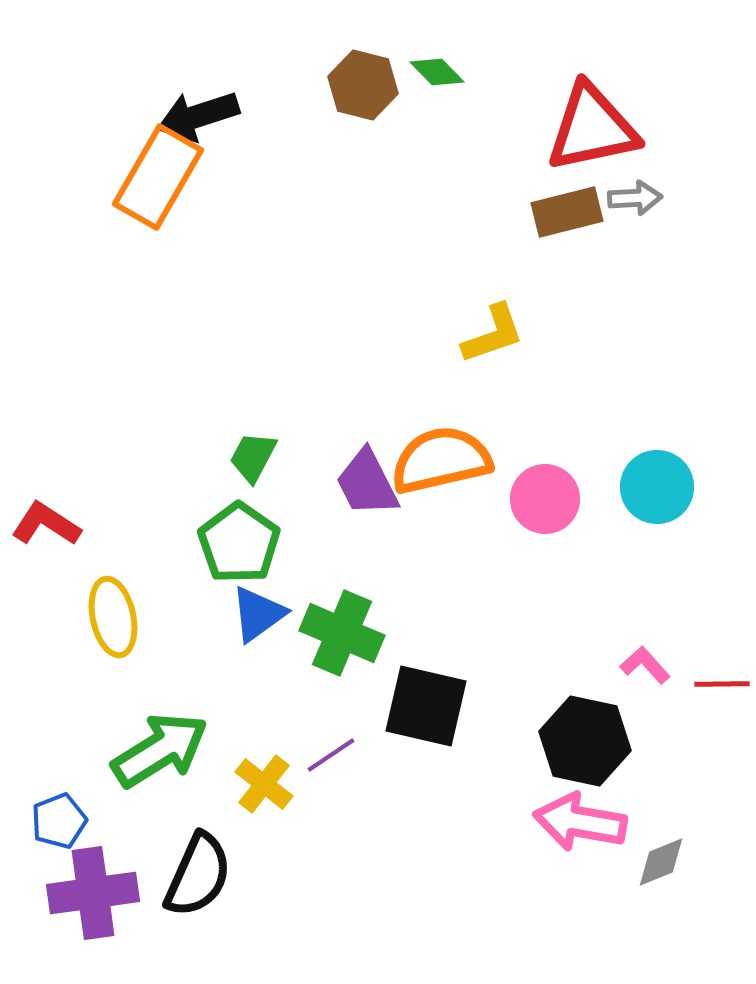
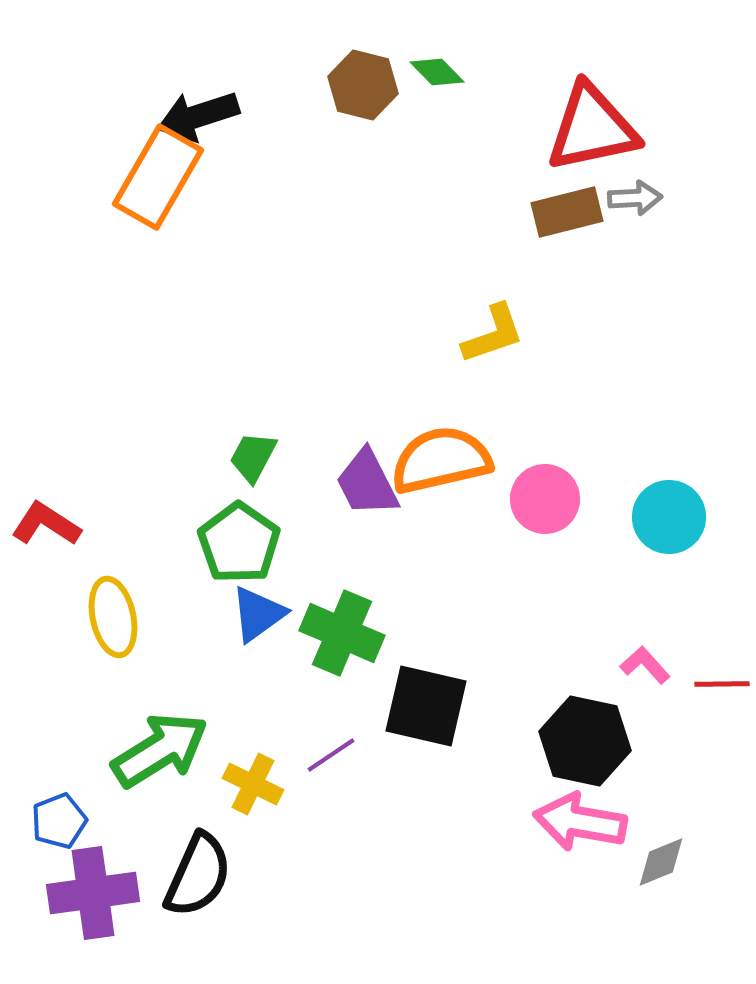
cyan circle: moved 12 px right, 30 px down
yellow cross: moved 11 px left; rotated 12 degrees counterclockwise
